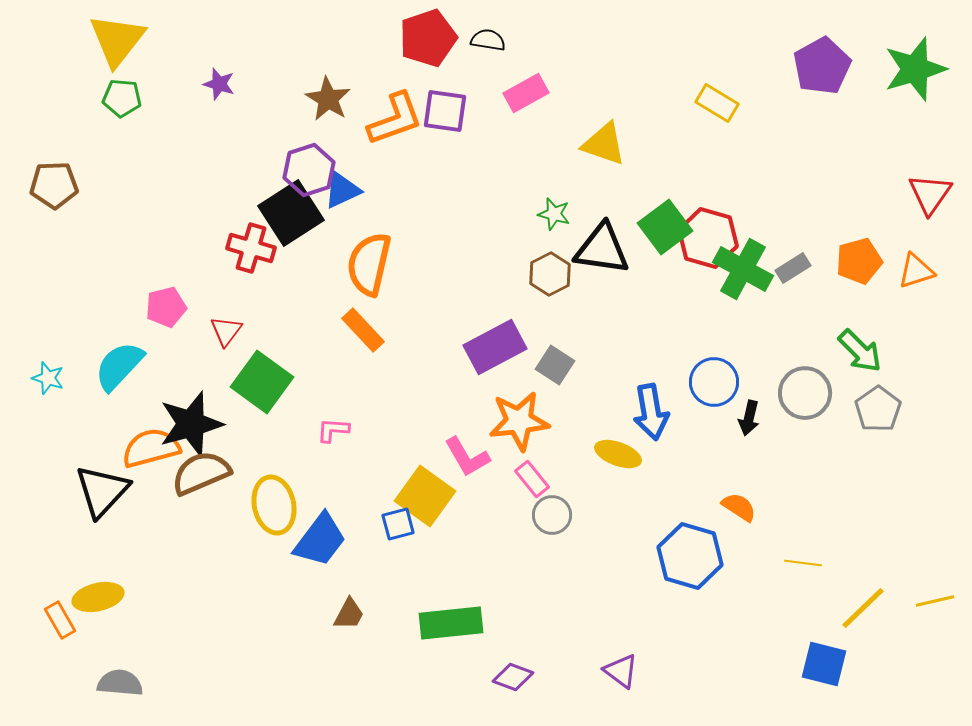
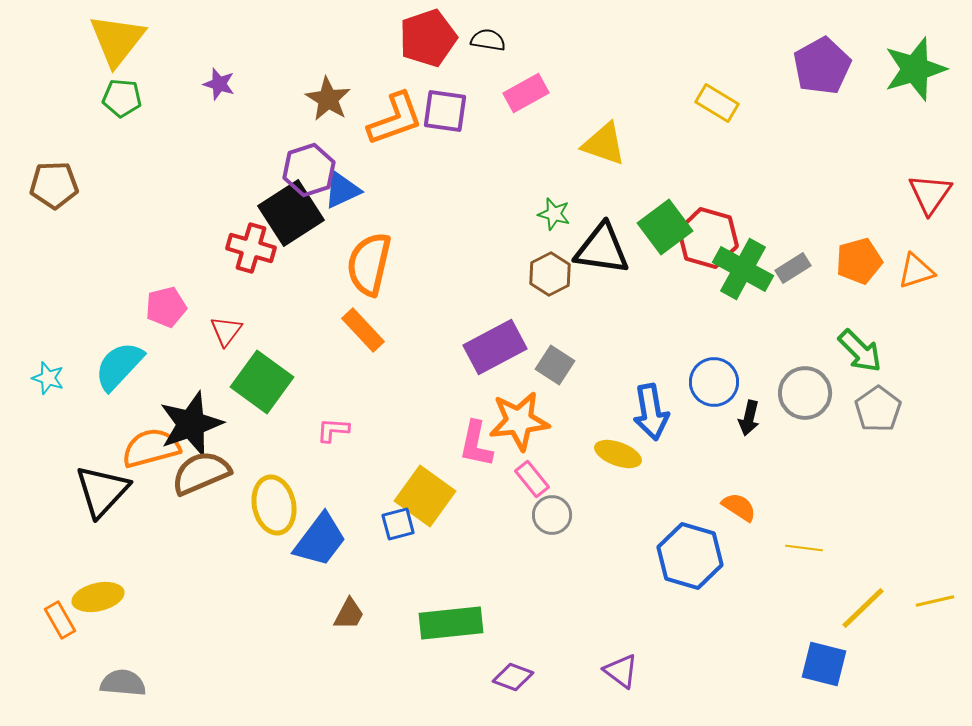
black star at (191, 424): rotated 4 degrees counterclockwise
pink L-shape at (467, 457): moved 9 px right, 13 px up; rotated 42 degrees clockwise
yellow line at (803, 563): moved 1 px right, 15 px up
gray semicircle at (120, 683): moved 3 px right
